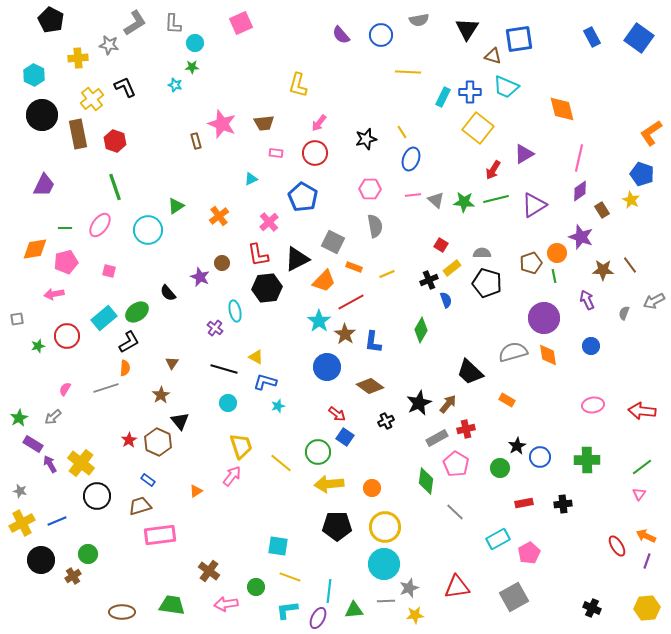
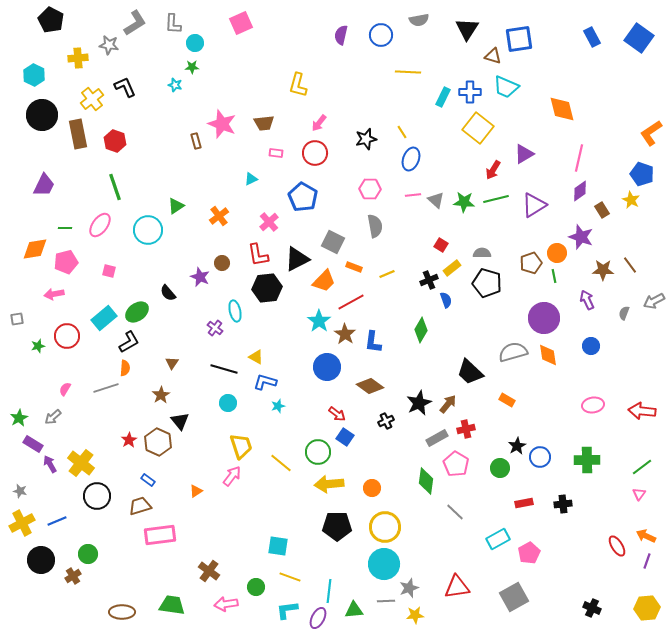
purple semicircle at (341, 35): rotated 54 degrees clockwise
